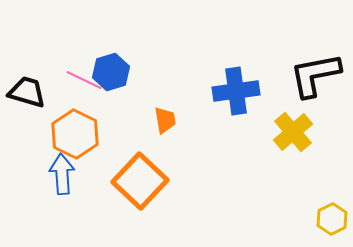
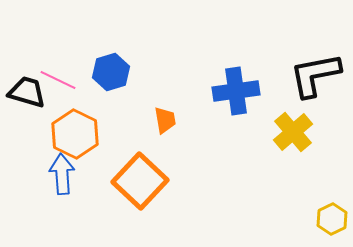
pink line: moved 26 px left
